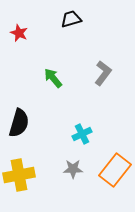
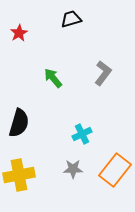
red star: rotated 18 degrees clockwise
